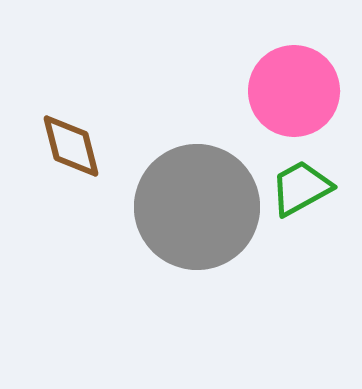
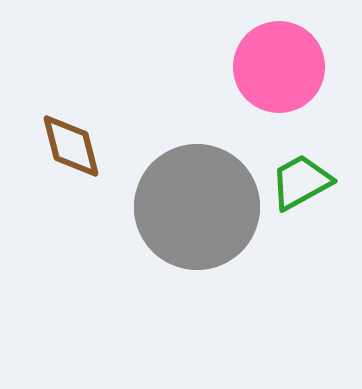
pink circle: moved 15 px left, 24 px up
green trapezoid: moved 6 px up
